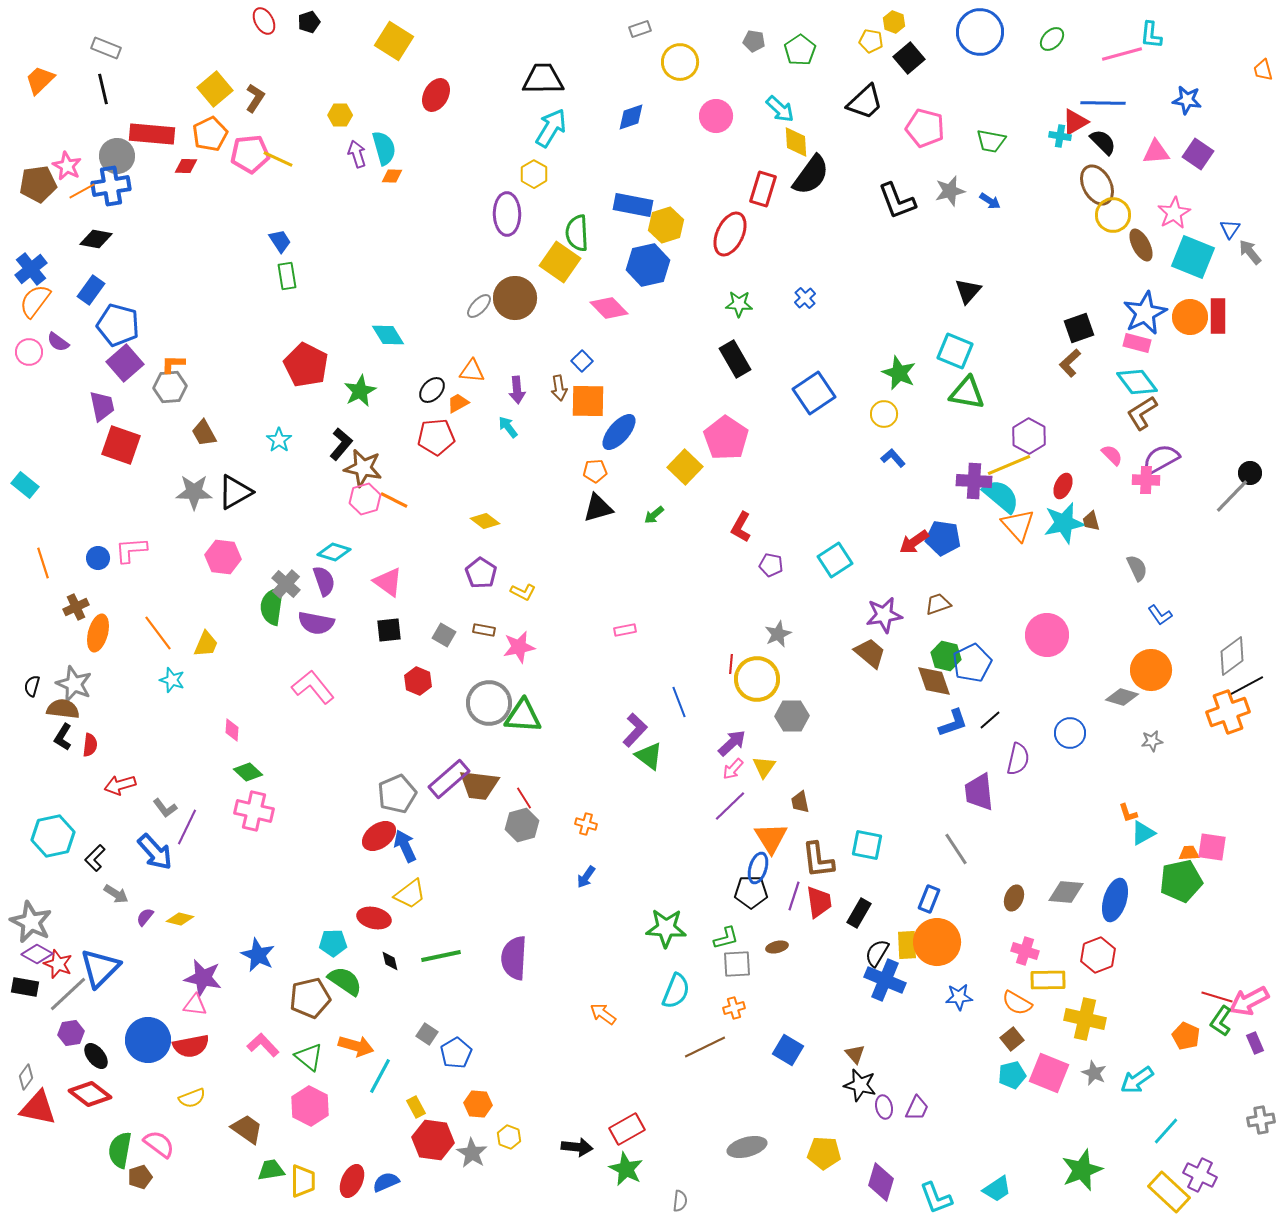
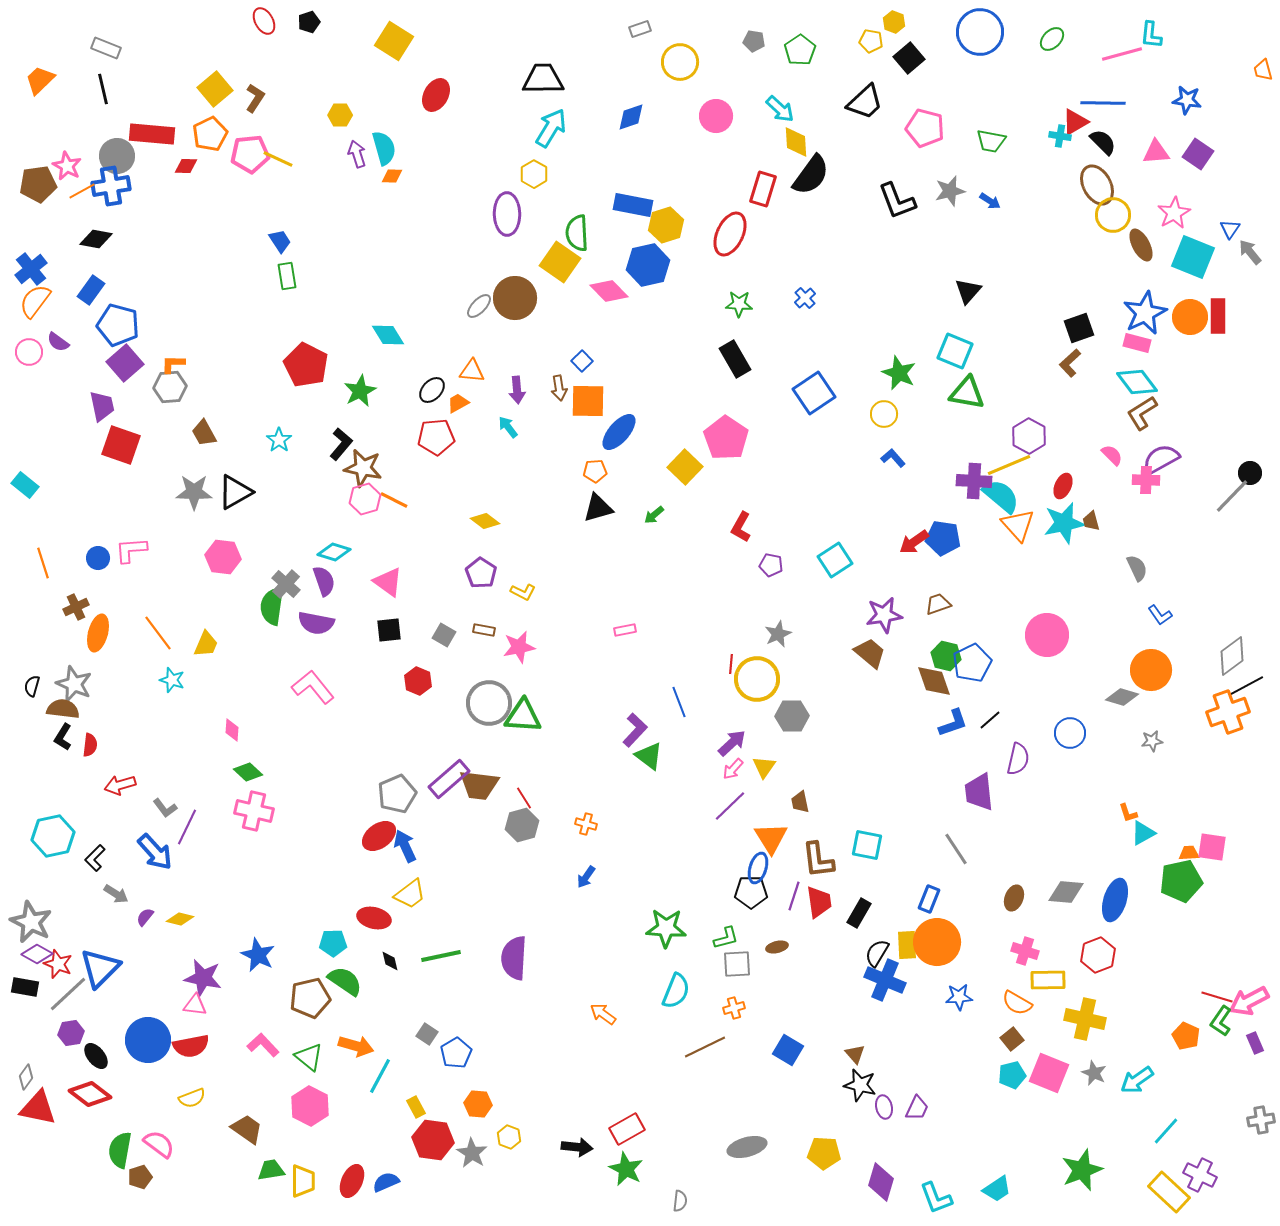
pink diamond at (609, 308): moved 17 px up
